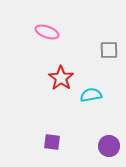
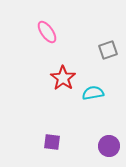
pink ellipse: rotated 35 degrees clockwise
gray square: moved 1 px left; rotated 18 degrees counterclockwise
red star: moved 2 px right
cyan semicircle: moved 2 px right, 2 px up
